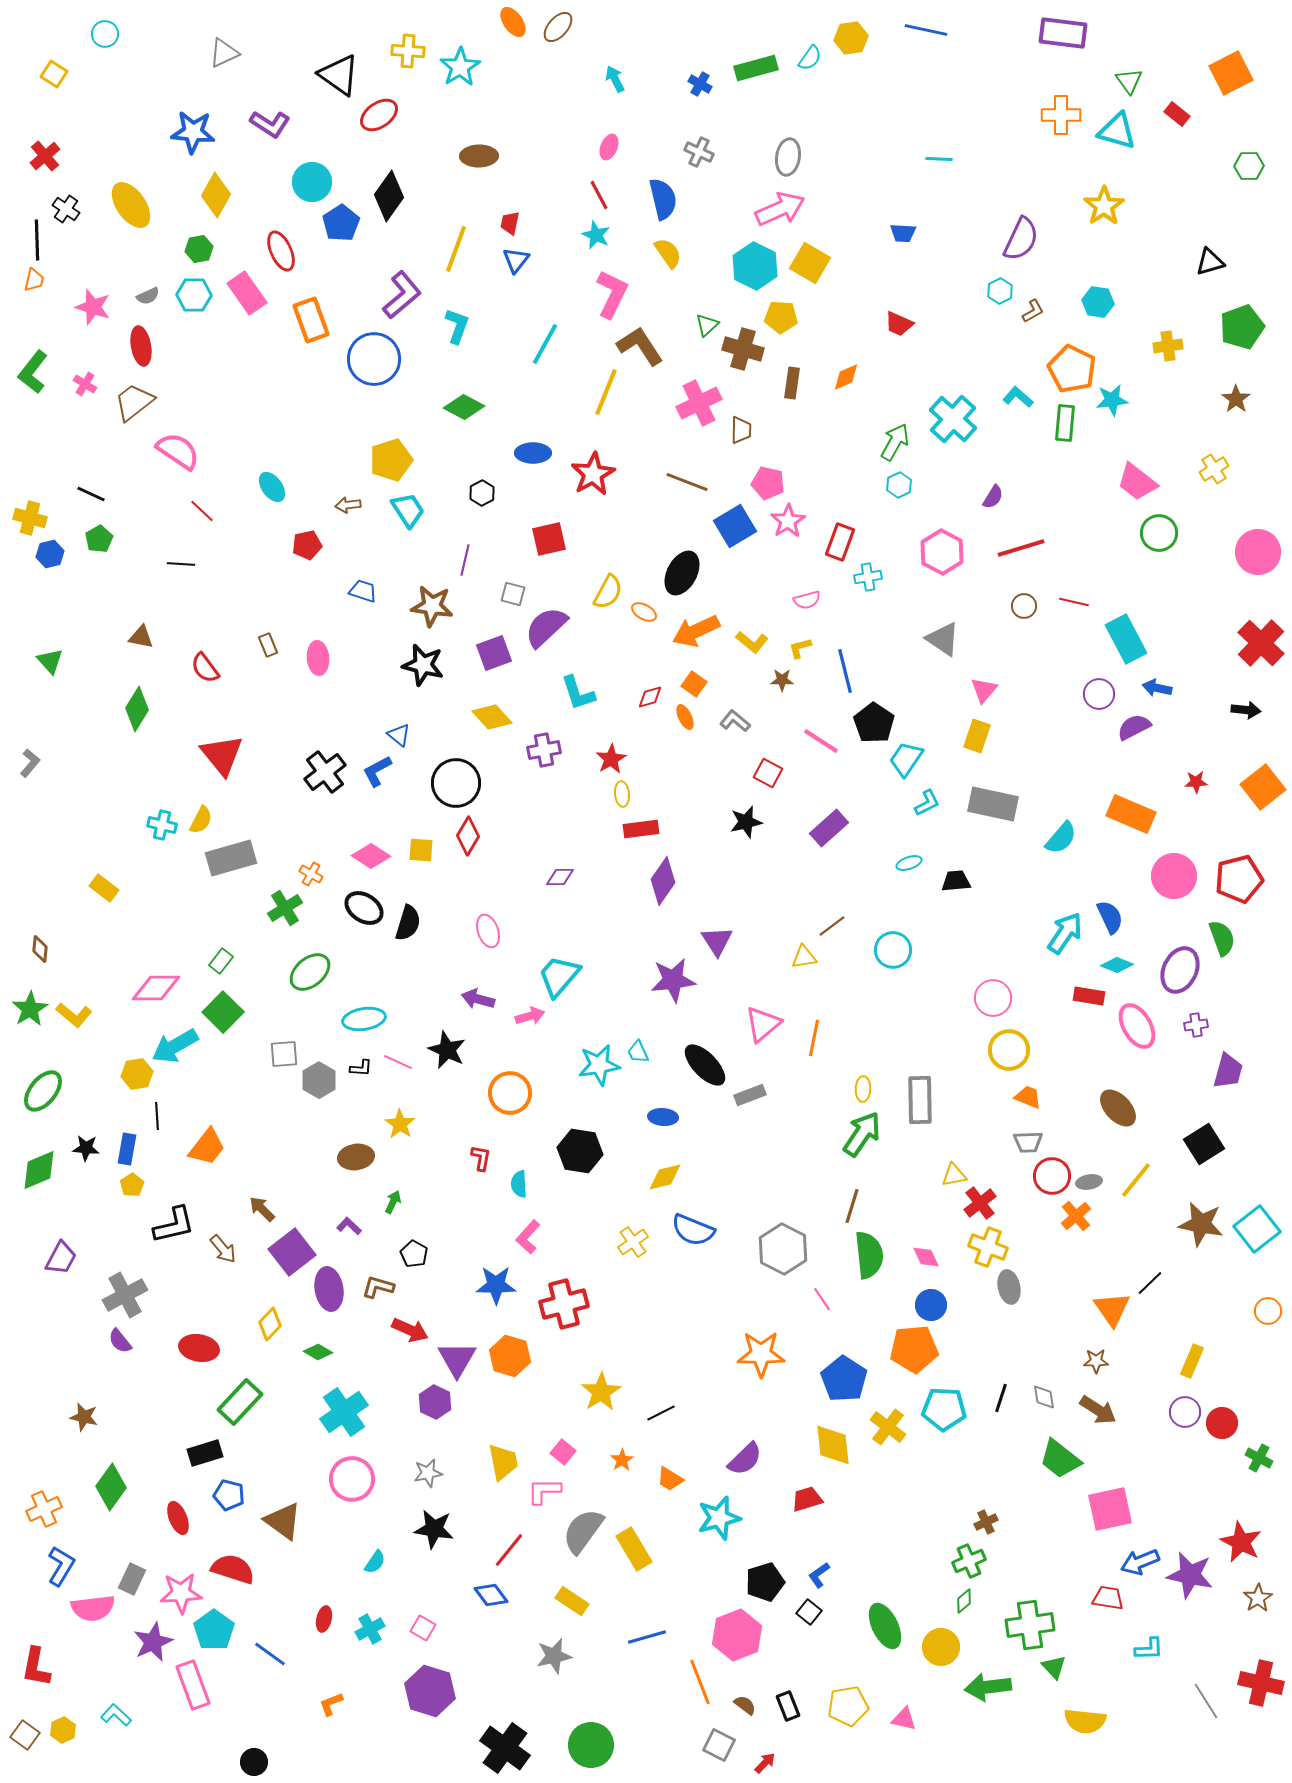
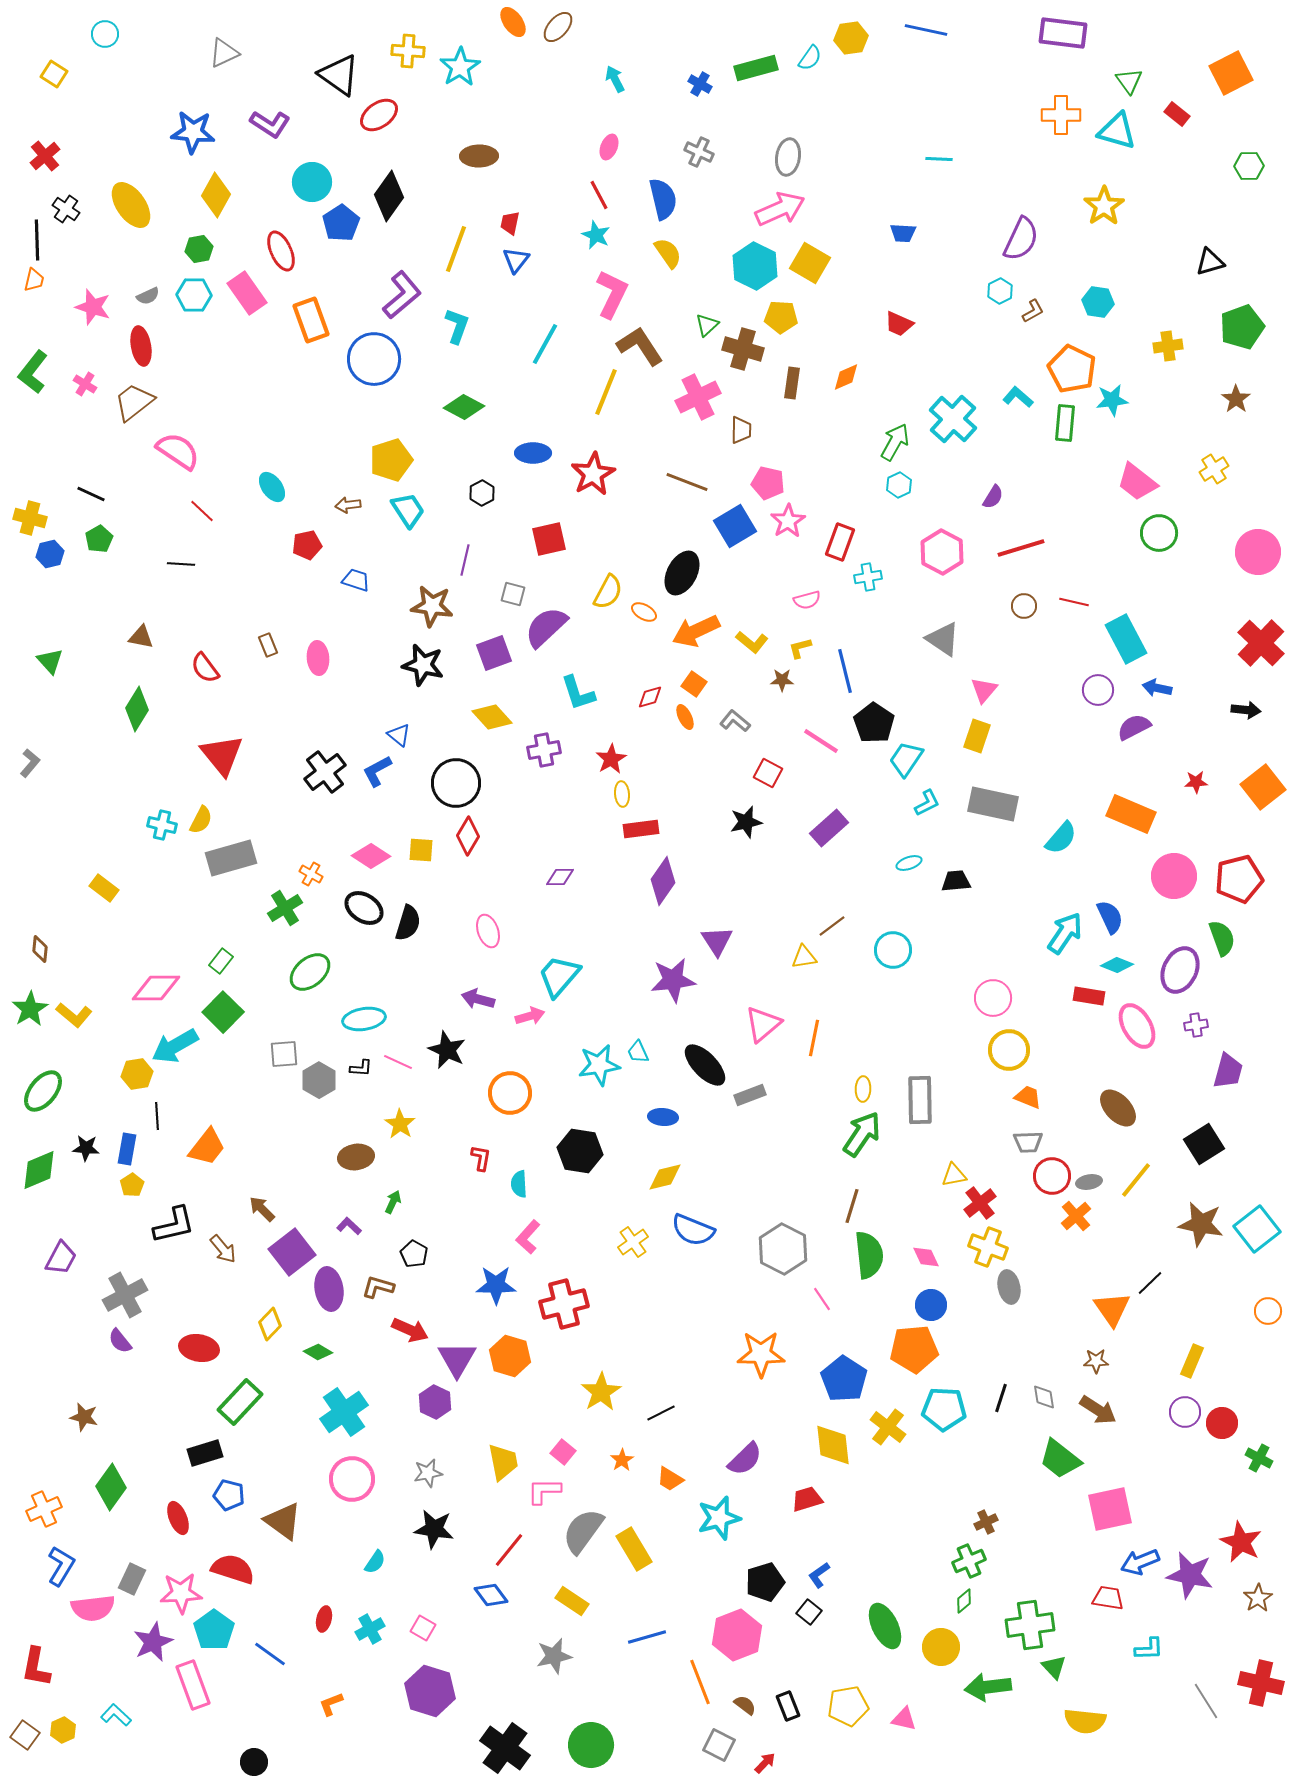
pink cross at (699, 403): moved 1 px left, 6 px up
blue trapezoid at (363, 591): moved 7 px left, 11 px up
purple circle at (1099, 694): moved 1 px left, 4 px up
